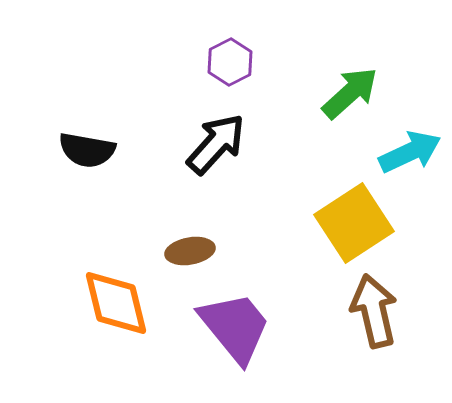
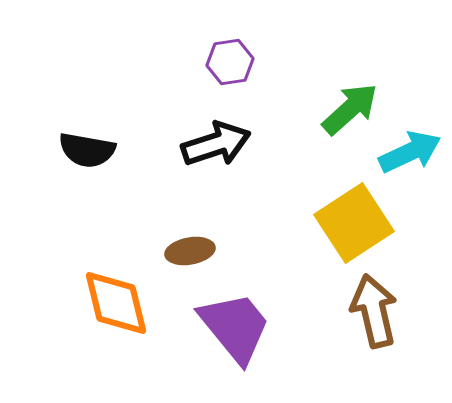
purple hexagon: rotated 18 degrees clockwise
green arrow: moved 16 px down
black arrow: rotated 30 degrees clockwise
